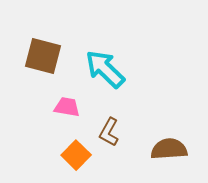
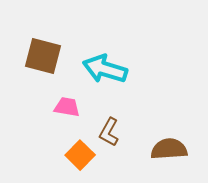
cyan arrow: rotated 27 degrees counterclockwise
orange square: moved 4 px right
